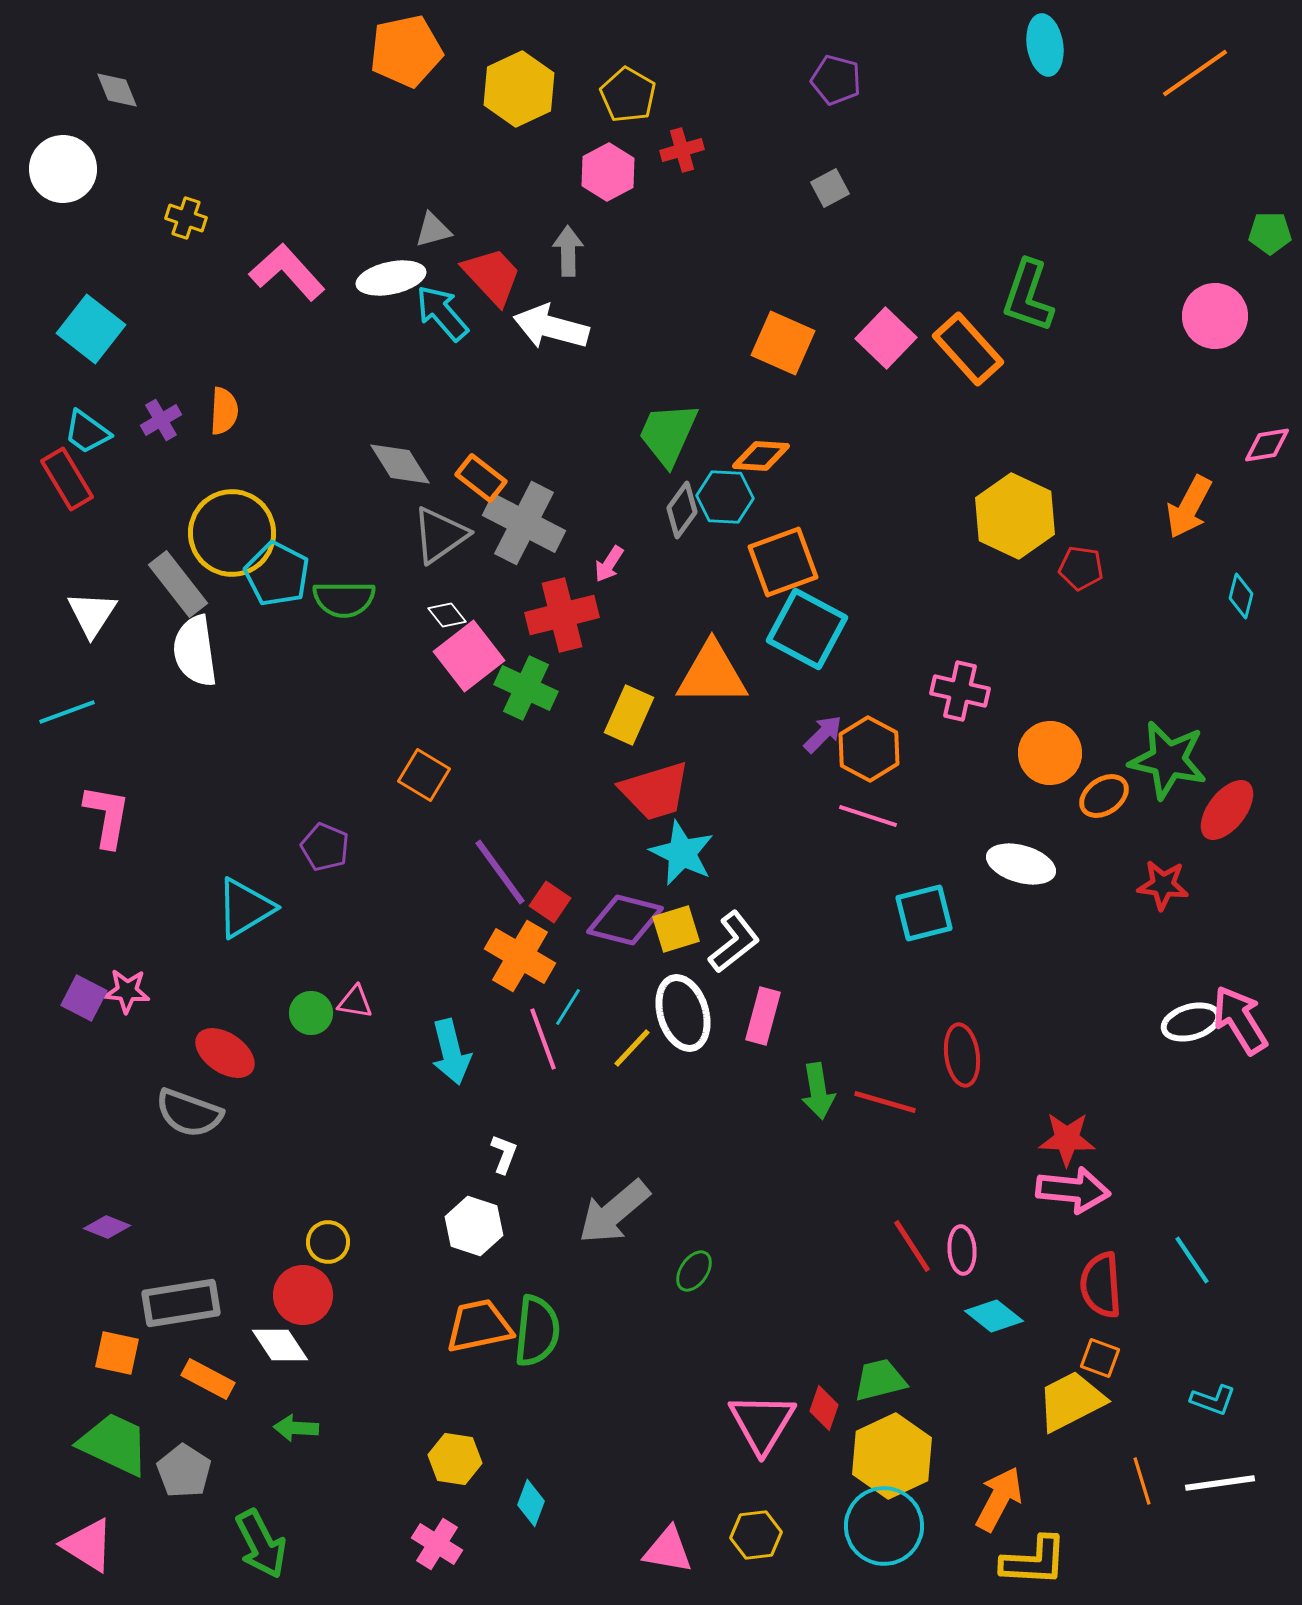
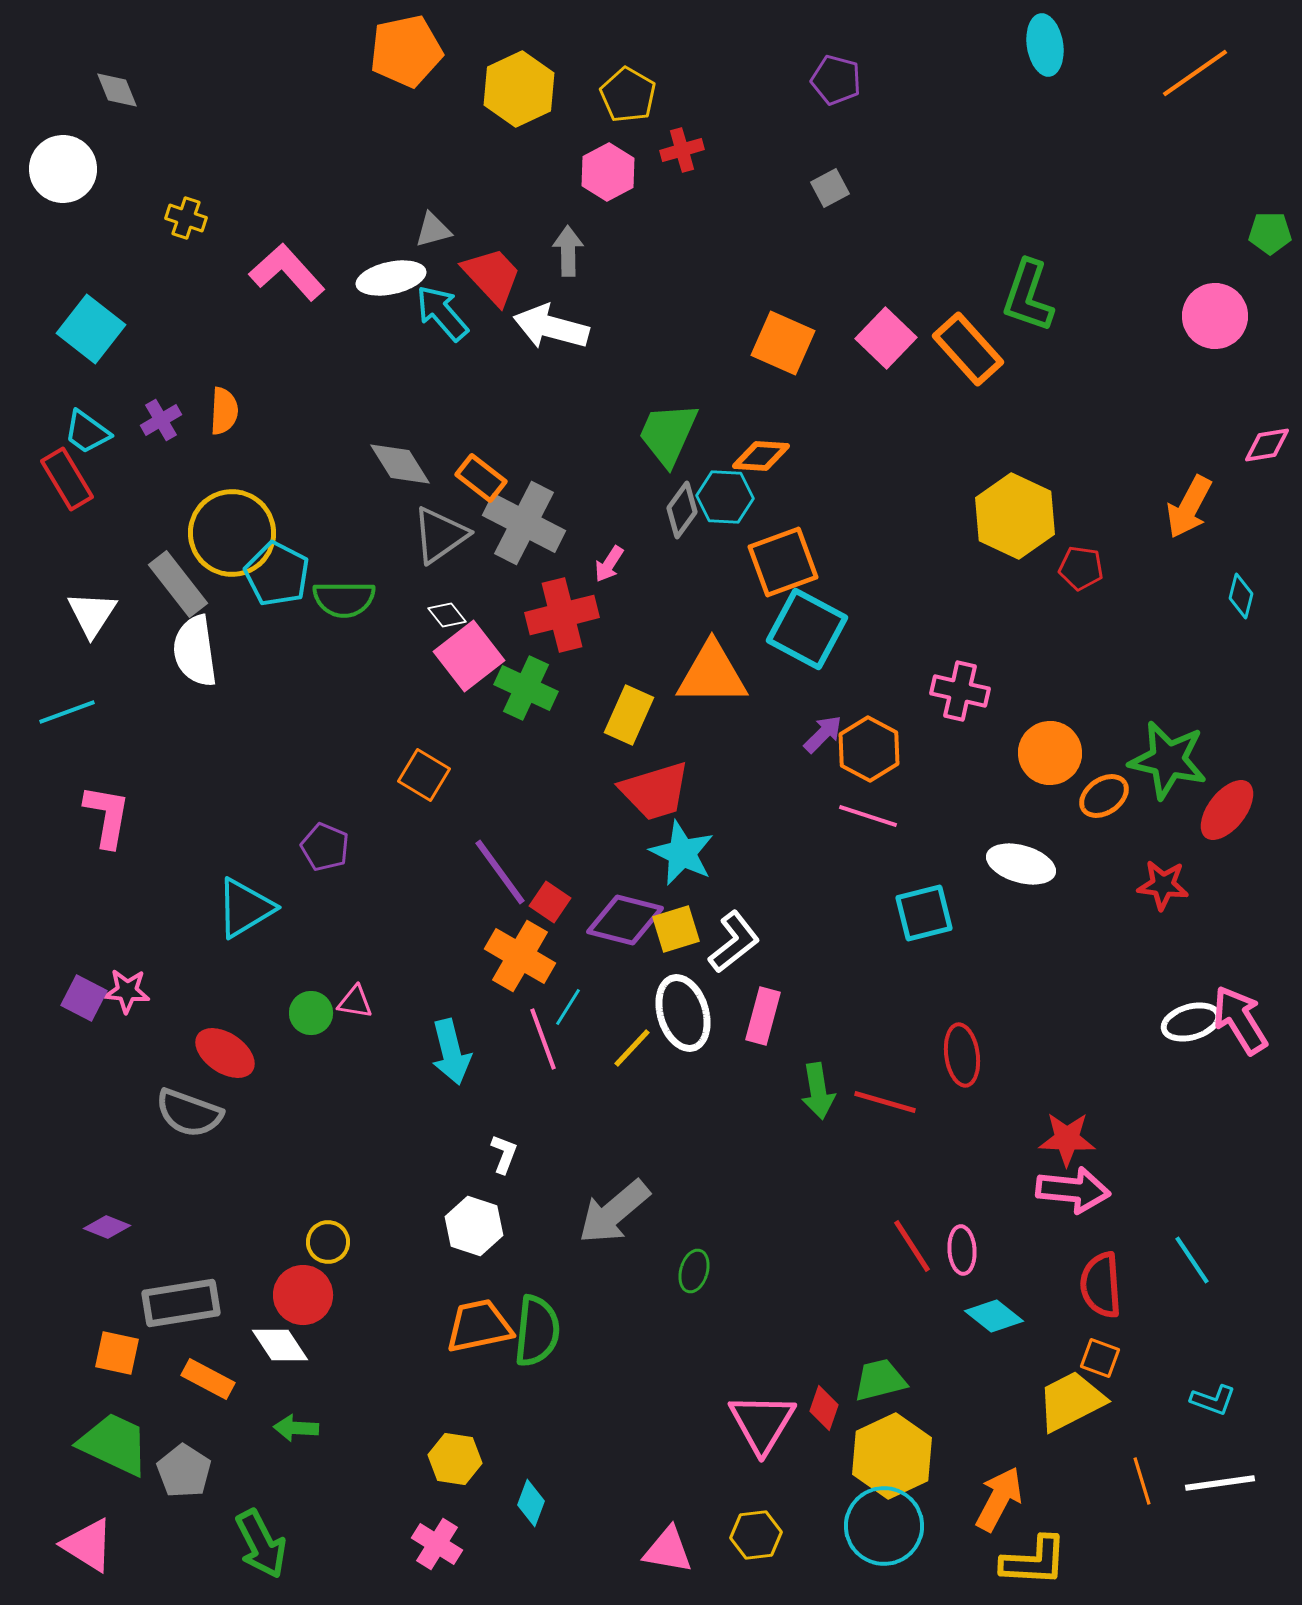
green ellipse at (694, 1271): rotated 18 degrees counterclockwise
